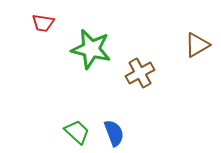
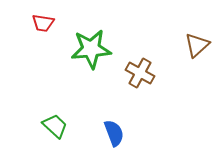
brown triangle: rotated 12 degrees counterclockwise
green star: rotated 18 degrees counterclockwise
brown cross: rotated 32 degrees counterclockwise
green trapezoid: moved 22 px left, 6 px up
